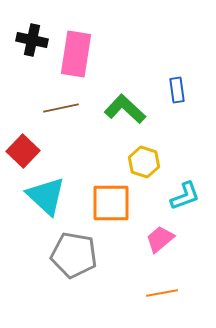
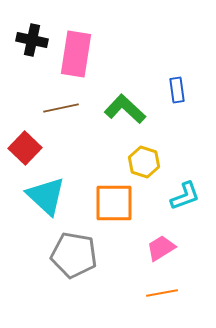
red square: moved 2 px right, 3 px up
orange square: moved 3 px right
pink trapezoid: moved 1 px right, 9 px down; rotated 8 degrees clockwise
